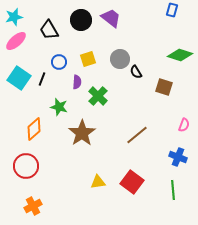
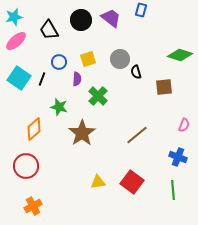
blue rectangle: moved 31 px left
black semicircle: rotated 16 degrees clockwise
purple semicircle: moved 3 px up
brown square: rotated 24 degrees counterclockwise
